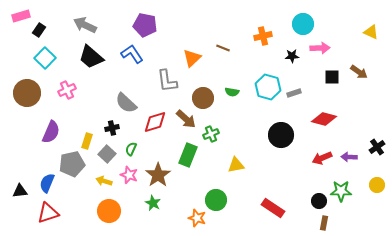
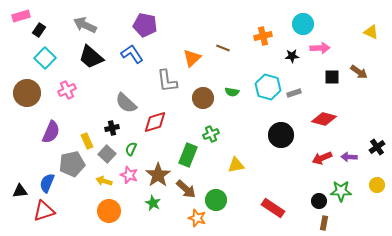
brown arrow at (186, 119): moved 70 px down
yellow rectangle at (87, 141): rotated 42 degrees counterclockwise
red triangle at (48, 213): moved 4 px left, 2 px up
